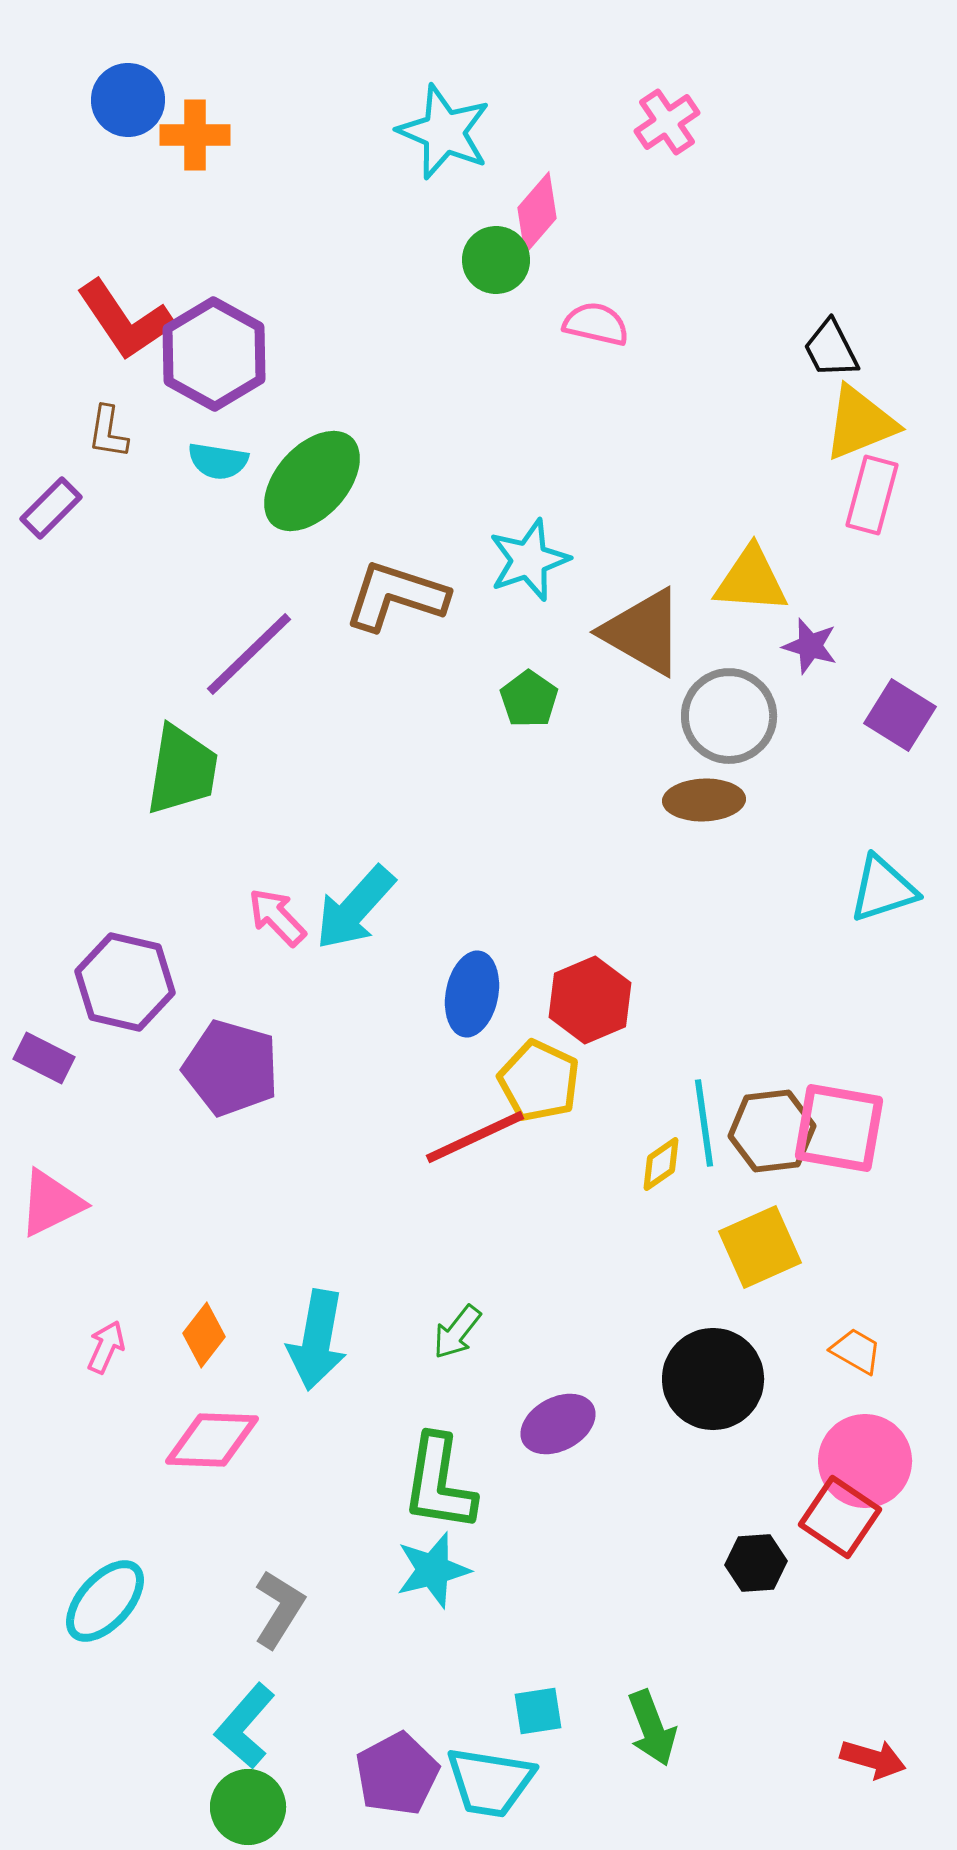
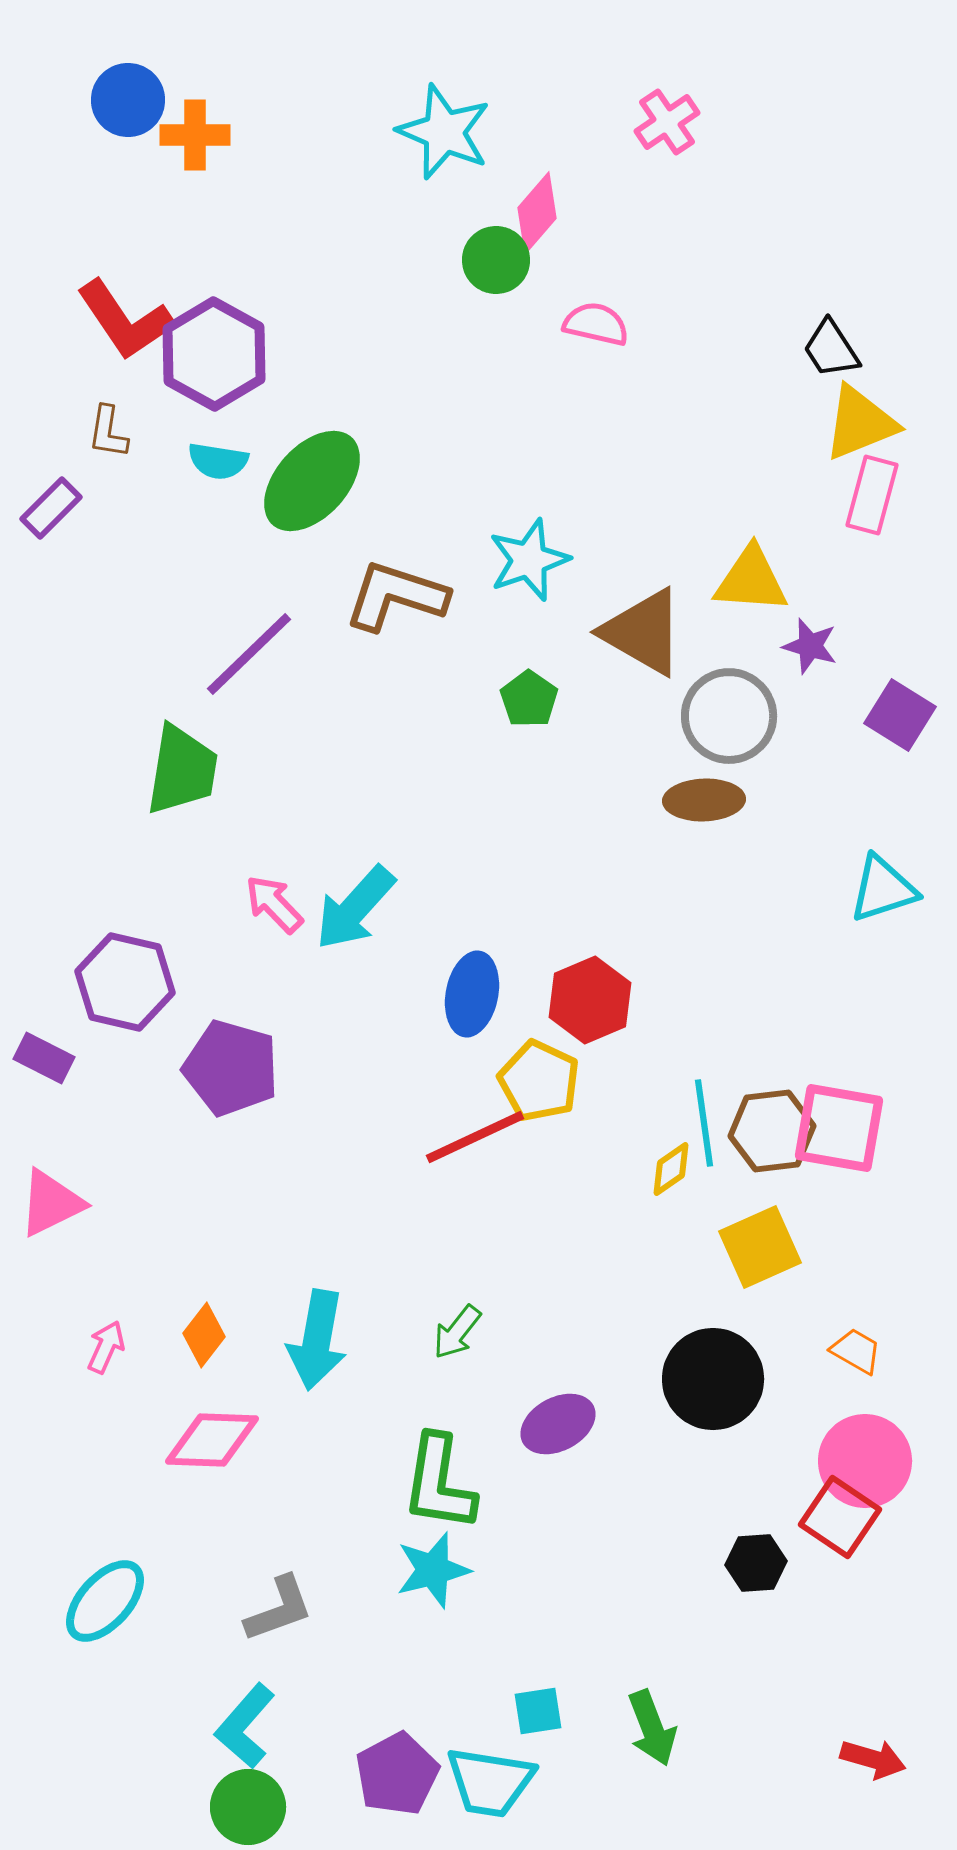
black trapezoid at (831, 349): rotated 6 degrees counterclockwise
pink arrow at (277, 917): moved 3 px left, 13 px up
yellow diamond at (661, 1164): moved 10 px right, 5 px down
gray L-shape at (279, 1609): rotated 38 degrees clockwise
